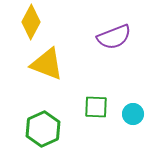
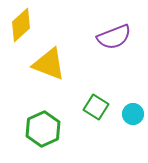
yellow diamond: moved 10 px left, 3 px down; rotated 20 degrees clockwise
yellow triangle: moved 2 px right
green square: rotated 30 degrees clockwise
